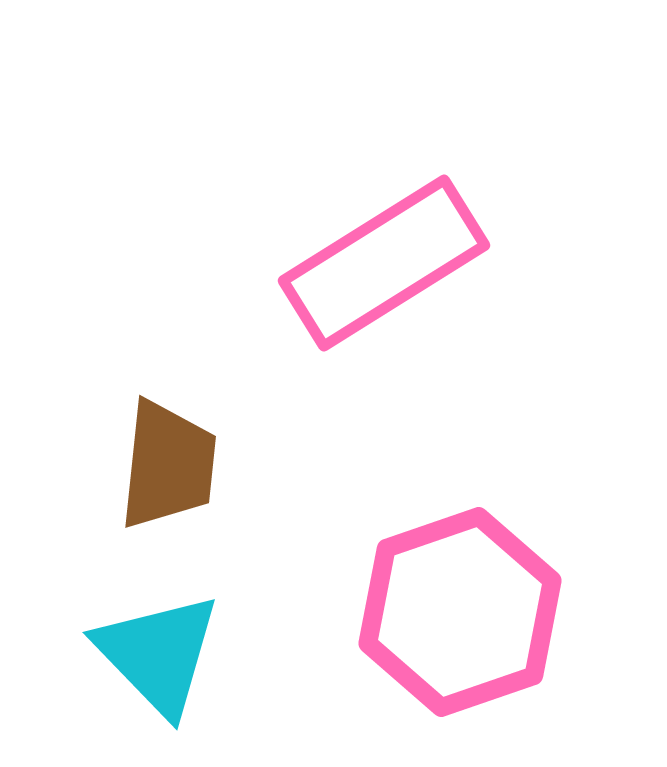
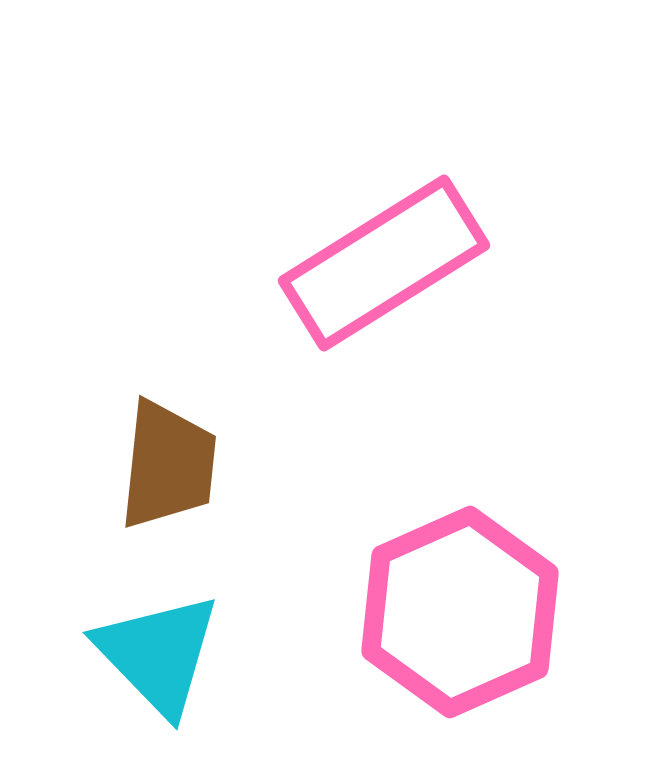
pink hexagon: rotated 5 degrees counterclockwise
